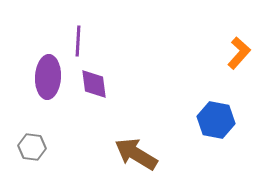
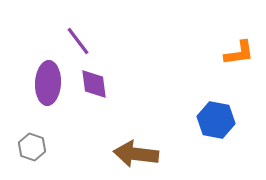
purple line: rotated 40 degrees counterclockwise
orange L-shape: rotated 40 degrees clockwise
purple ellipse: moved 6 px down
gray hexagon: rotated 12 degrees clockwise
brown arrow: rotated 24 degrees counterclockwise
